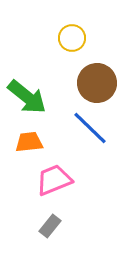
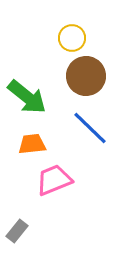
brown circle: moved 11 px left, 7 px up
orange trapezoid: moved 3 px right, 2 px down
gray rectangle: moved 33 px left, 5 px down
